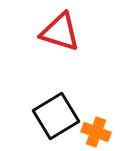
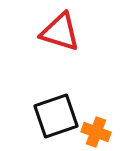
black square: rotated 12 degrees clockwise
